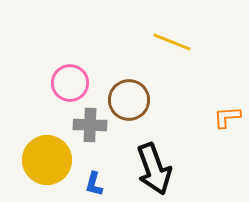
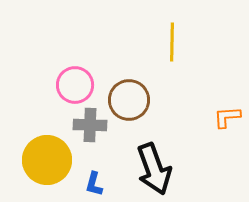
yellow line: rotated 69 degrees clockwise
pink circle: moved 5 px right, 2 px down
